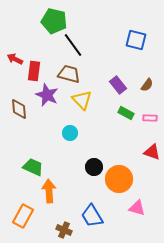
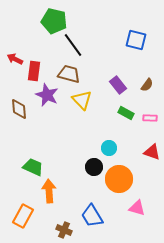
cyan circle: moved 39 px right, 15 px down
